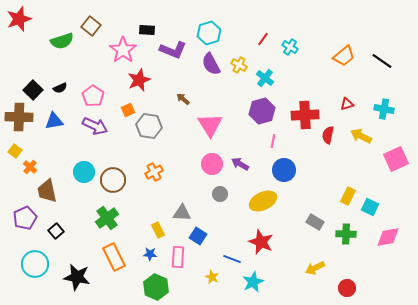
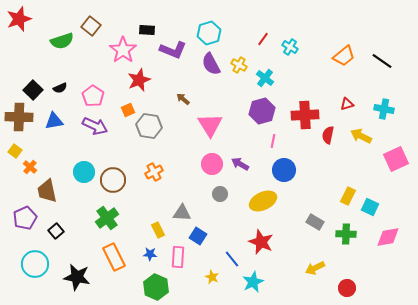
blue line at (232, 259): rotated 30 degrees clockwise
